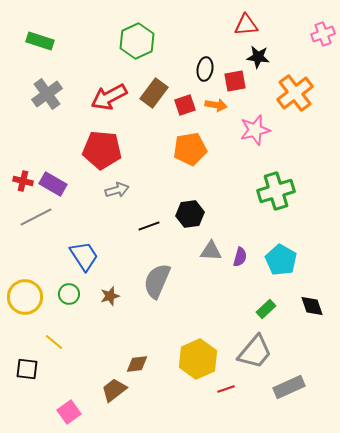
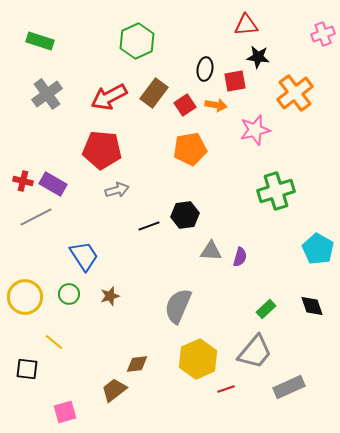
red square at (185, 105): rotated 15 degrees counterclockwise
black hexagon at (190, 214): moved 5 px left, 1 px down
cyan pentagon at (281, 260): moved 37 px right, 11 px up
gray semicircle at (157, 281): moved 21 px right, 25 px down
pink square at (69, 412): moved 4 px left; rotated 20 degrees clockwise
